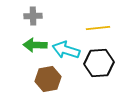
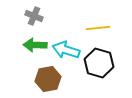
gray cross: moved 1 px right; rotated 24 degrees clockwise
black hexagon: rotated 20 degrees clockwise
